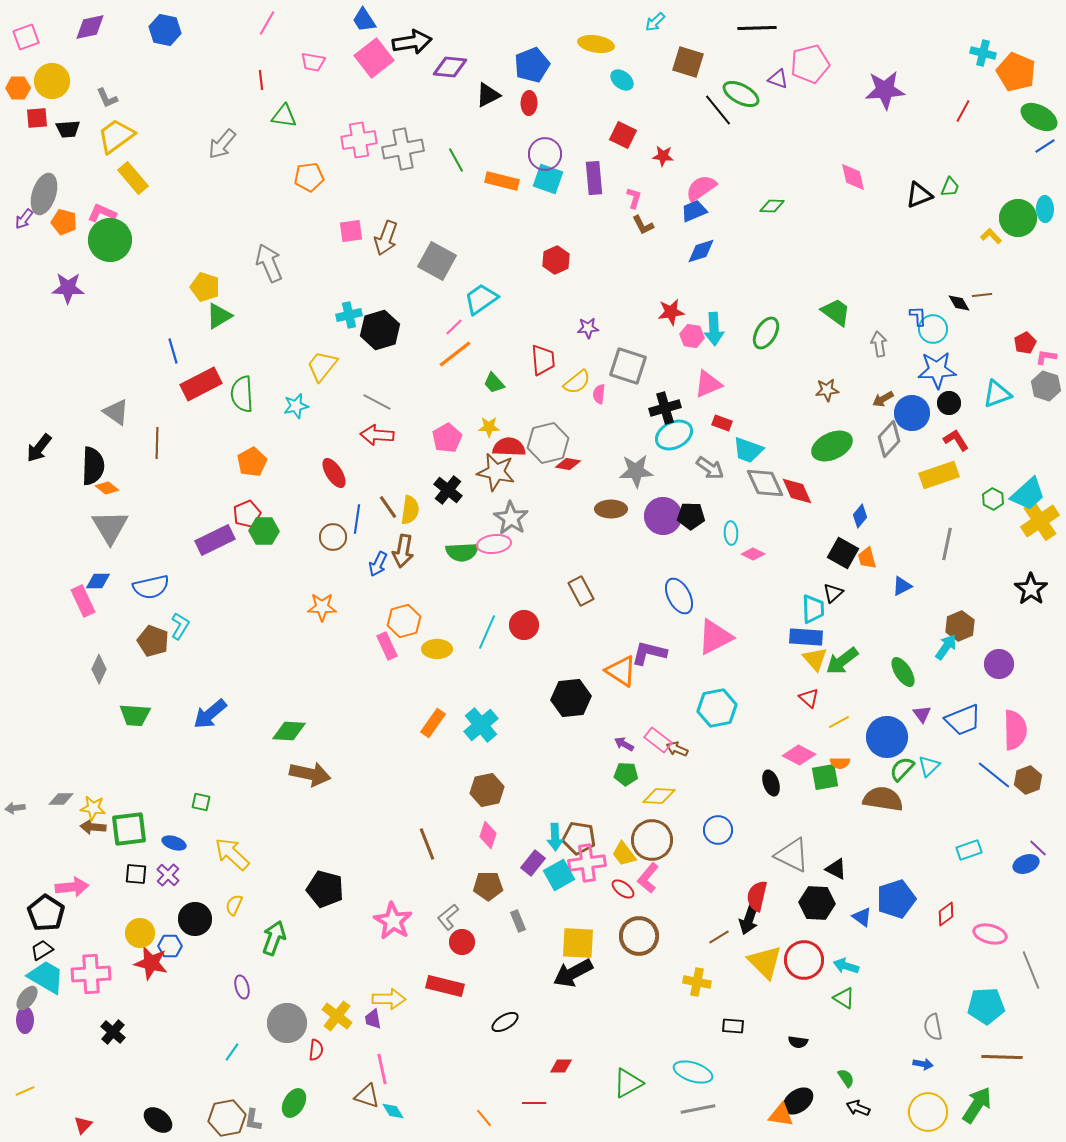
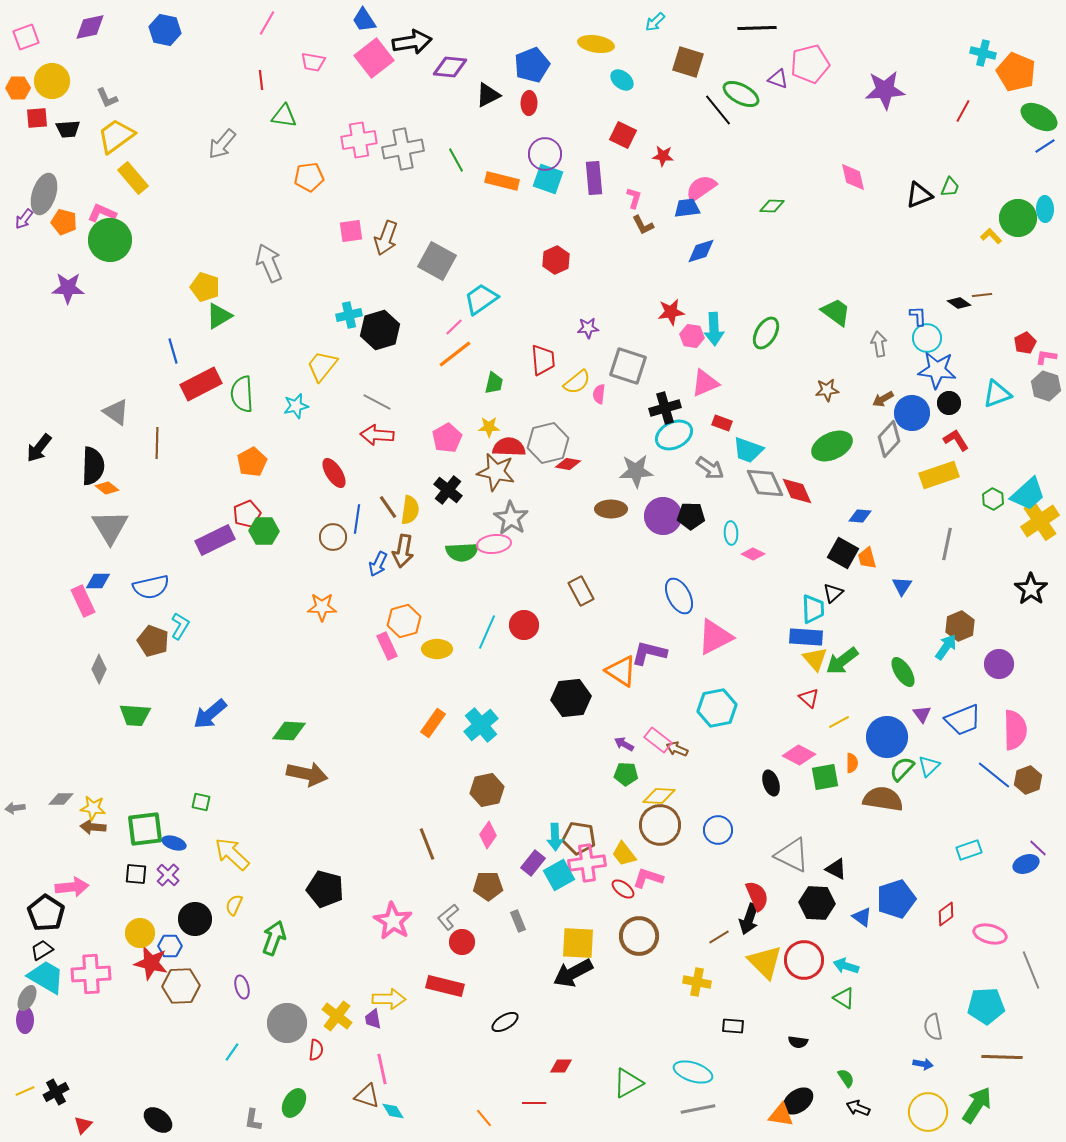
blue trapezoid at (694, 211): moved 7 px left, 3 px up; rotated 16 degrees clockwise
black diamond at (959, 303): rotated 25 degrees counterclockwise
cyan circle at (933, 329): moved 6 px left, 9 px down
blue star at (937, 370): rotated 9 degrees clockwise
green trapezoid at (494, 383): rotated 125 degrees counterclockwise
pink triangle at (708, 384): moved 3 px left, 1 px up
blue diamond at (860, 516): rotated 55 degrees clockwise
blue triangle at (902, 586): rotated 30 degrees counterclockwise
orange semicircle at (840, 763): moved 12 px right; rotated 90 degrees counterclockwise
brown arrow at (310, 774): moved 3 px left
green square at (129, 829): moved 16 px right
pink diamond at (488, 835): rotated 16 degrees clockwise
brown circle at (652, 840): moved 8 px right, 15 px up
pink L-shape at (648, 878): rotated 68 degrees clockwise
red semicircle at (757, 896): rotated 144 degrees clockwise
gray ellipse at (27, 998): rotated 10 degrees counterclockwise
black cross at (113, 1032): moved 57 px left, 60 px down; rotated 20 degrees clockwise
brown hexagon at (227, 1118): moved 46 px left, 132 px up; rotated 9 degrees clockwise
